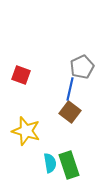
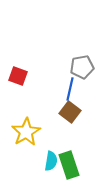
gray pentagon: rotated 15 degrees clockwise
red square: moved 3 px left, 1 px down
yellow star: moved 1 px down; rotated 24 degrees clockwise
cyan semicircle: moved 1 px right, 2 px up; rotated 18 degrees clockwise
